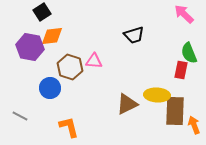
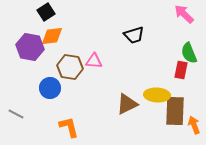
black square: moved 4 px right
brown hexagon: rotated 10 degrees counterclockwise
gray line: moved 4 px left, 2 px up
